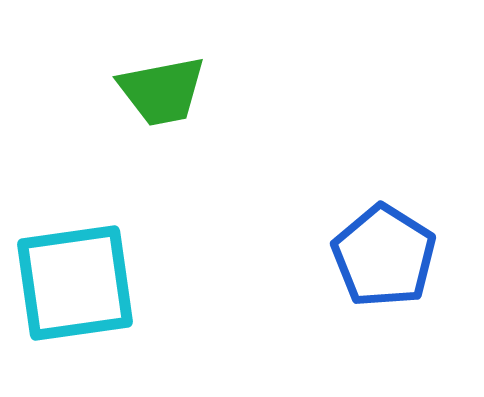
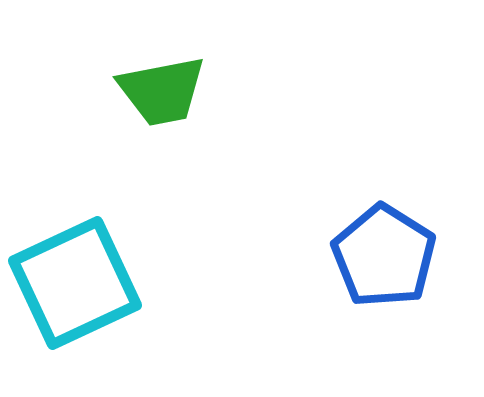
cyan square: rotated 17 degrees counterclockwise
